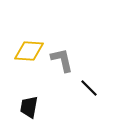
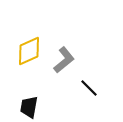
yellow diamond: rotated 28 degrees counterclockwise
gray L-shape: moved 2 px right; rotated 64 degrees clockwise
